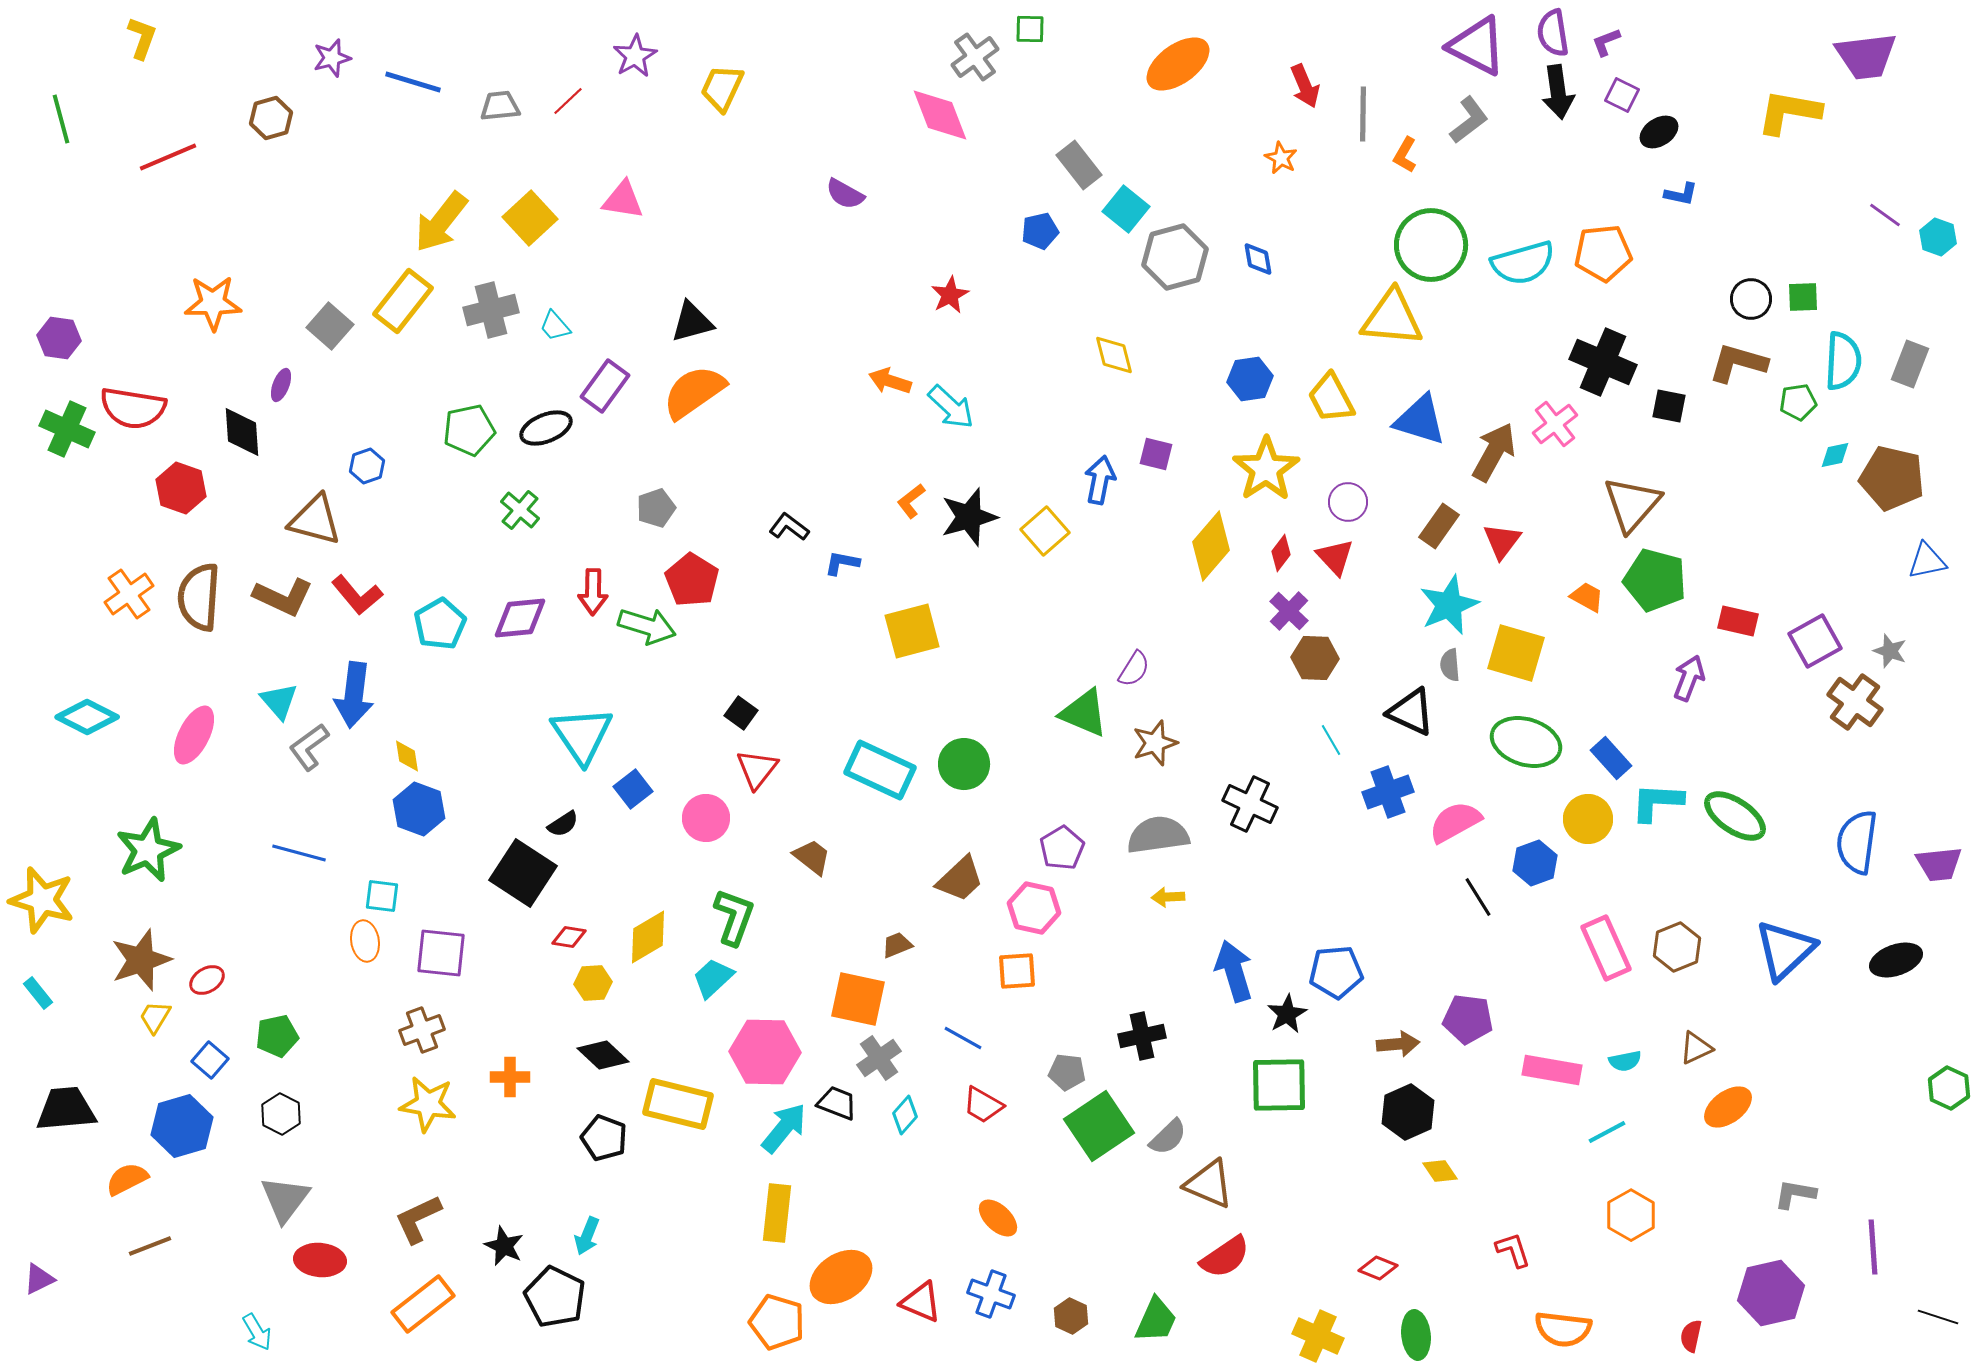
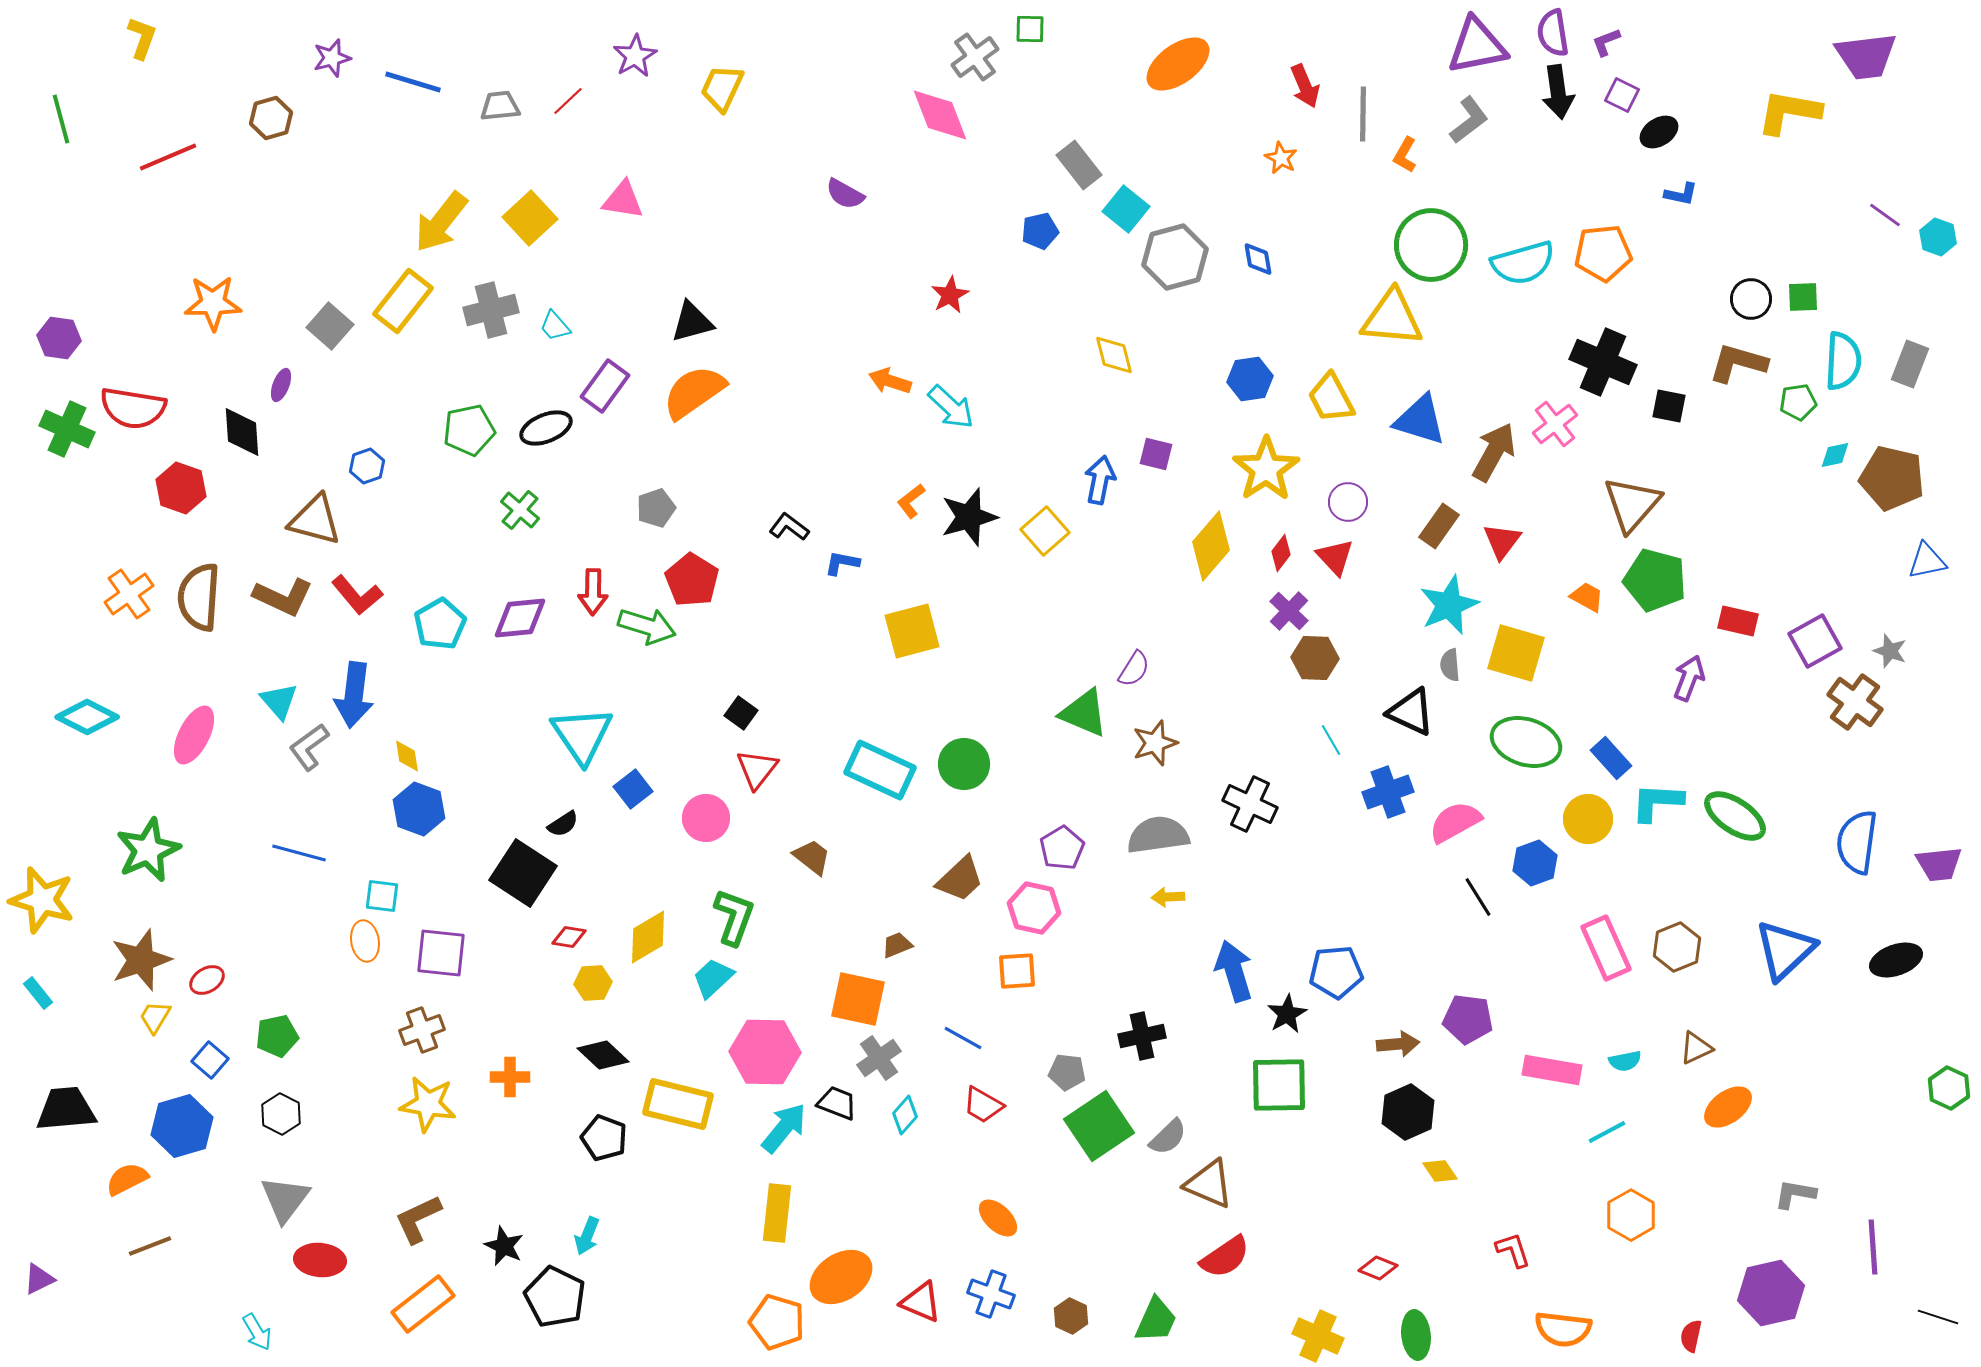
purple triangle at (1477, 46): rotated 38 degrees counterclockwise
